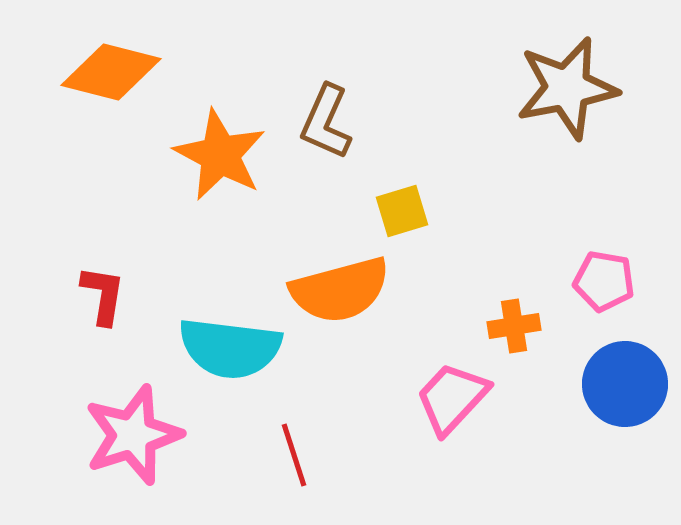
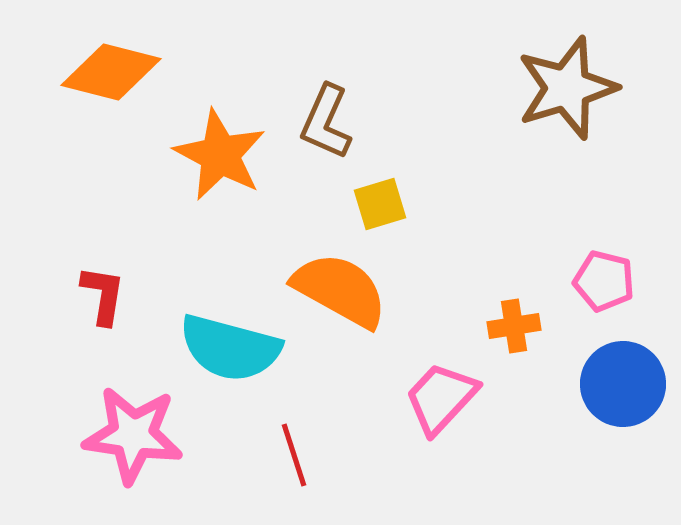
brown star: rotated 6 degrees counterclockwise
yellow square: moved 22 px left, 7 px up
pink pentagon: rotated 4 degrees clockwise
orange semicircle: rotated 136 degrees counterclockwise
cyan semicircle: rotated 8 degrees clockwise
blue circle: moved 2 px left
pink trapezoid: moved 11 px left
pink star: rotated 26 degrees clockwise
